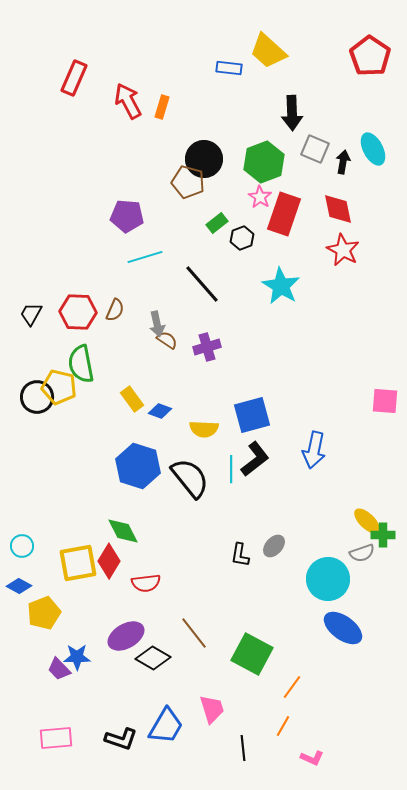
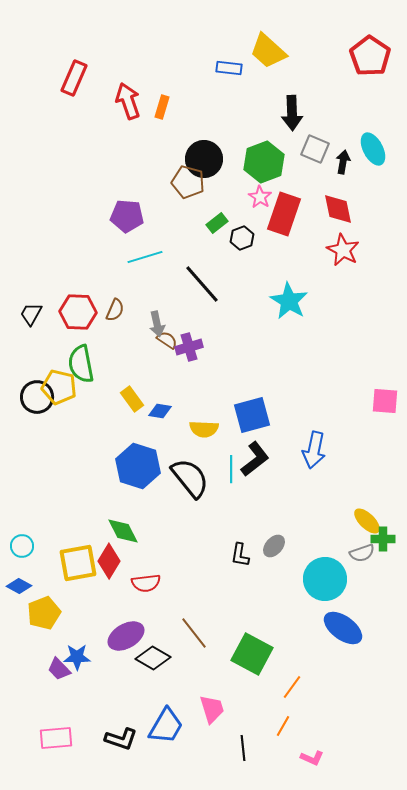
red arrow at (128, 101): rotated 9 degrees clockwise
cyan star at (281, 286): moved 8 px right, 15 px down
purple cross at (207, 347): moved 18 px left
blue diamond at (160, 411): rotated 10 degrees counterclockwise
green cross at (383, 535): moved 4 px down
cyan circle at (328, 579): moved 3 px left
